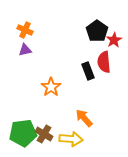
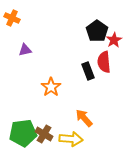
orange cross: moved 13 px left, 12 px up
